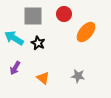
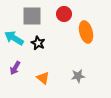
gray square: moved 1 px left
orange ellipse: rotated 55 degrees counterclockwise
gray star: rotated 16 degrees counterclockwise
